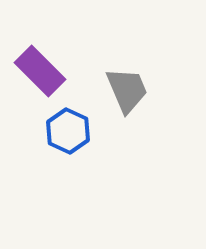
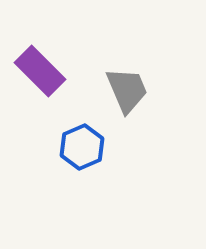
blue hexagon: moved 14 px right, 16 px down; rotated 12 degrees clockwise
